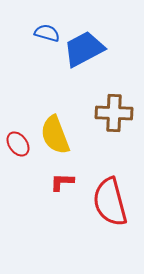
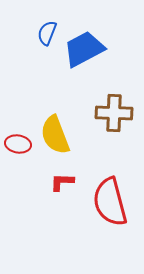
blue semicircle: rotated 85 degrees counterclockwise
red ellipse: rotated 45 degrees counterclockwise
